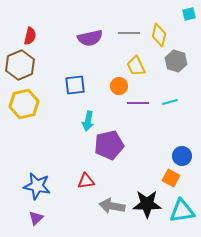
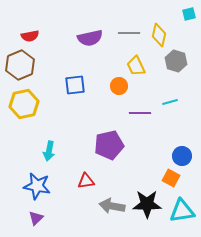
red semicircle: rotated 66 degrees clockwise
purple line: moved 2 px right, 10 px down
cyan arrow: moved 39 px left, 30 px down
